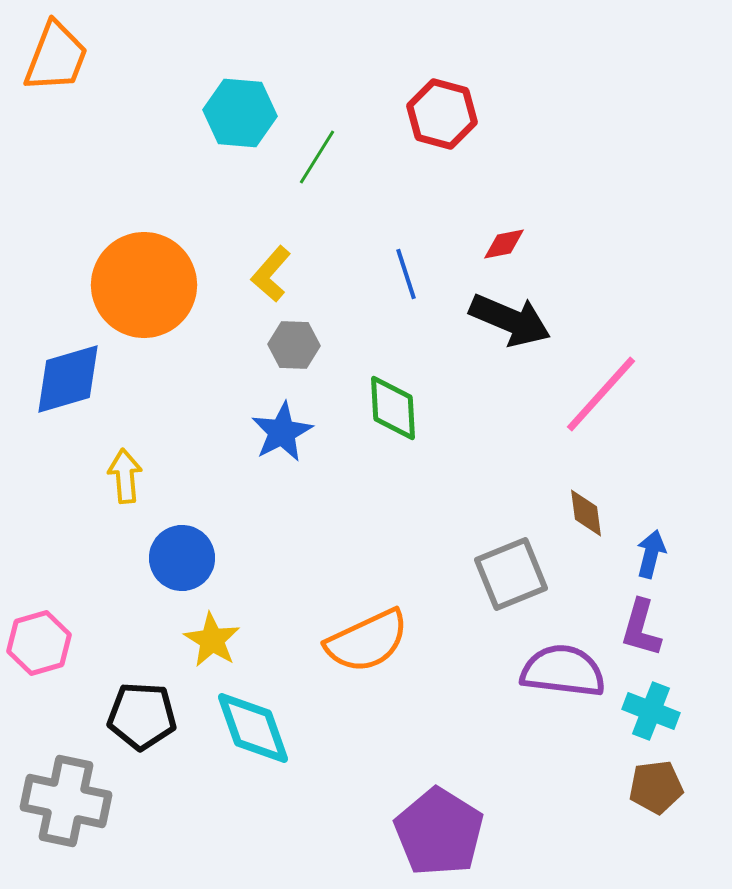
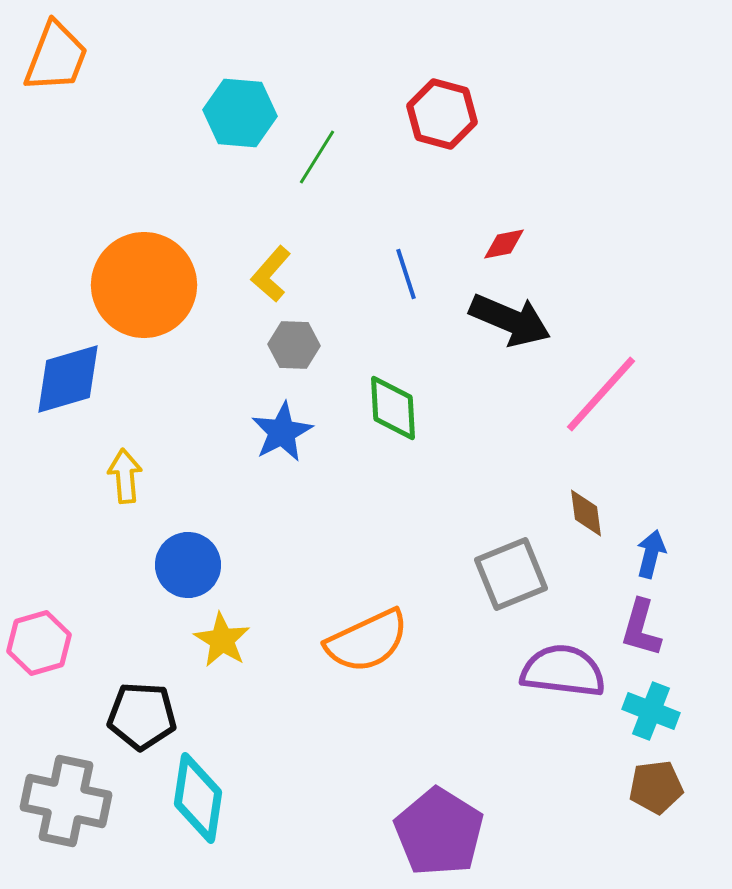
blue circle: moved 6 px right, 7 px down
yellow star: moved 10 px right
cyan diamond: moved 55 px left, 70 px down; rotated 28 degrees clockwise
